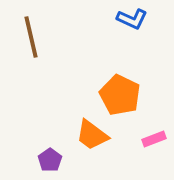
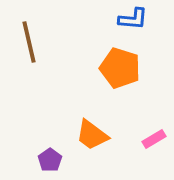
blue L-shape: moved 1 px right; rotated 20 degrees counterclockwise
brown line: moved 2 px left, 5 px down
orange pentagon: moved 27 px up; rotated 9 degrees counterclockwise
pink rectangle: rotated 10 degrees counterclockwise
